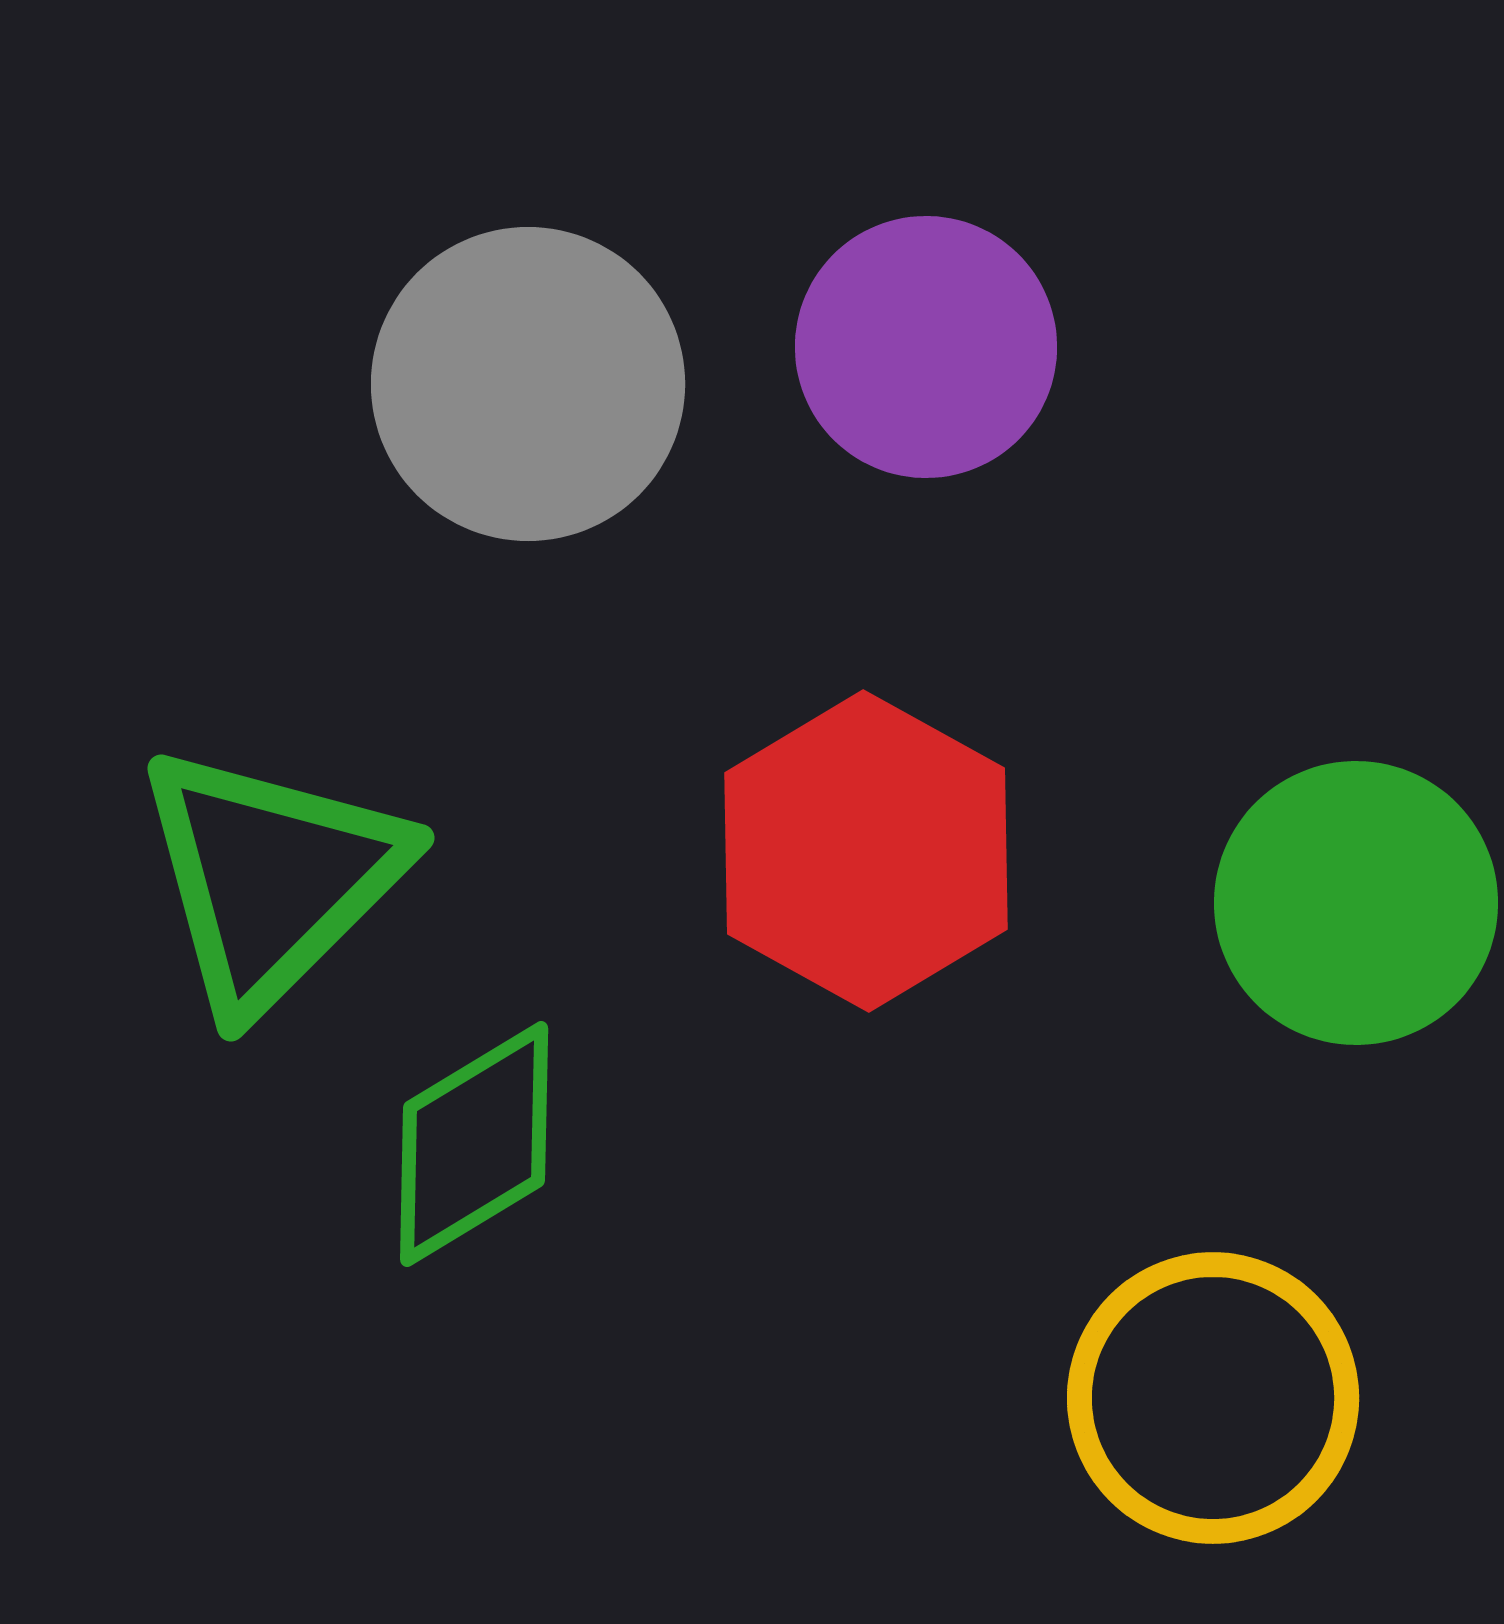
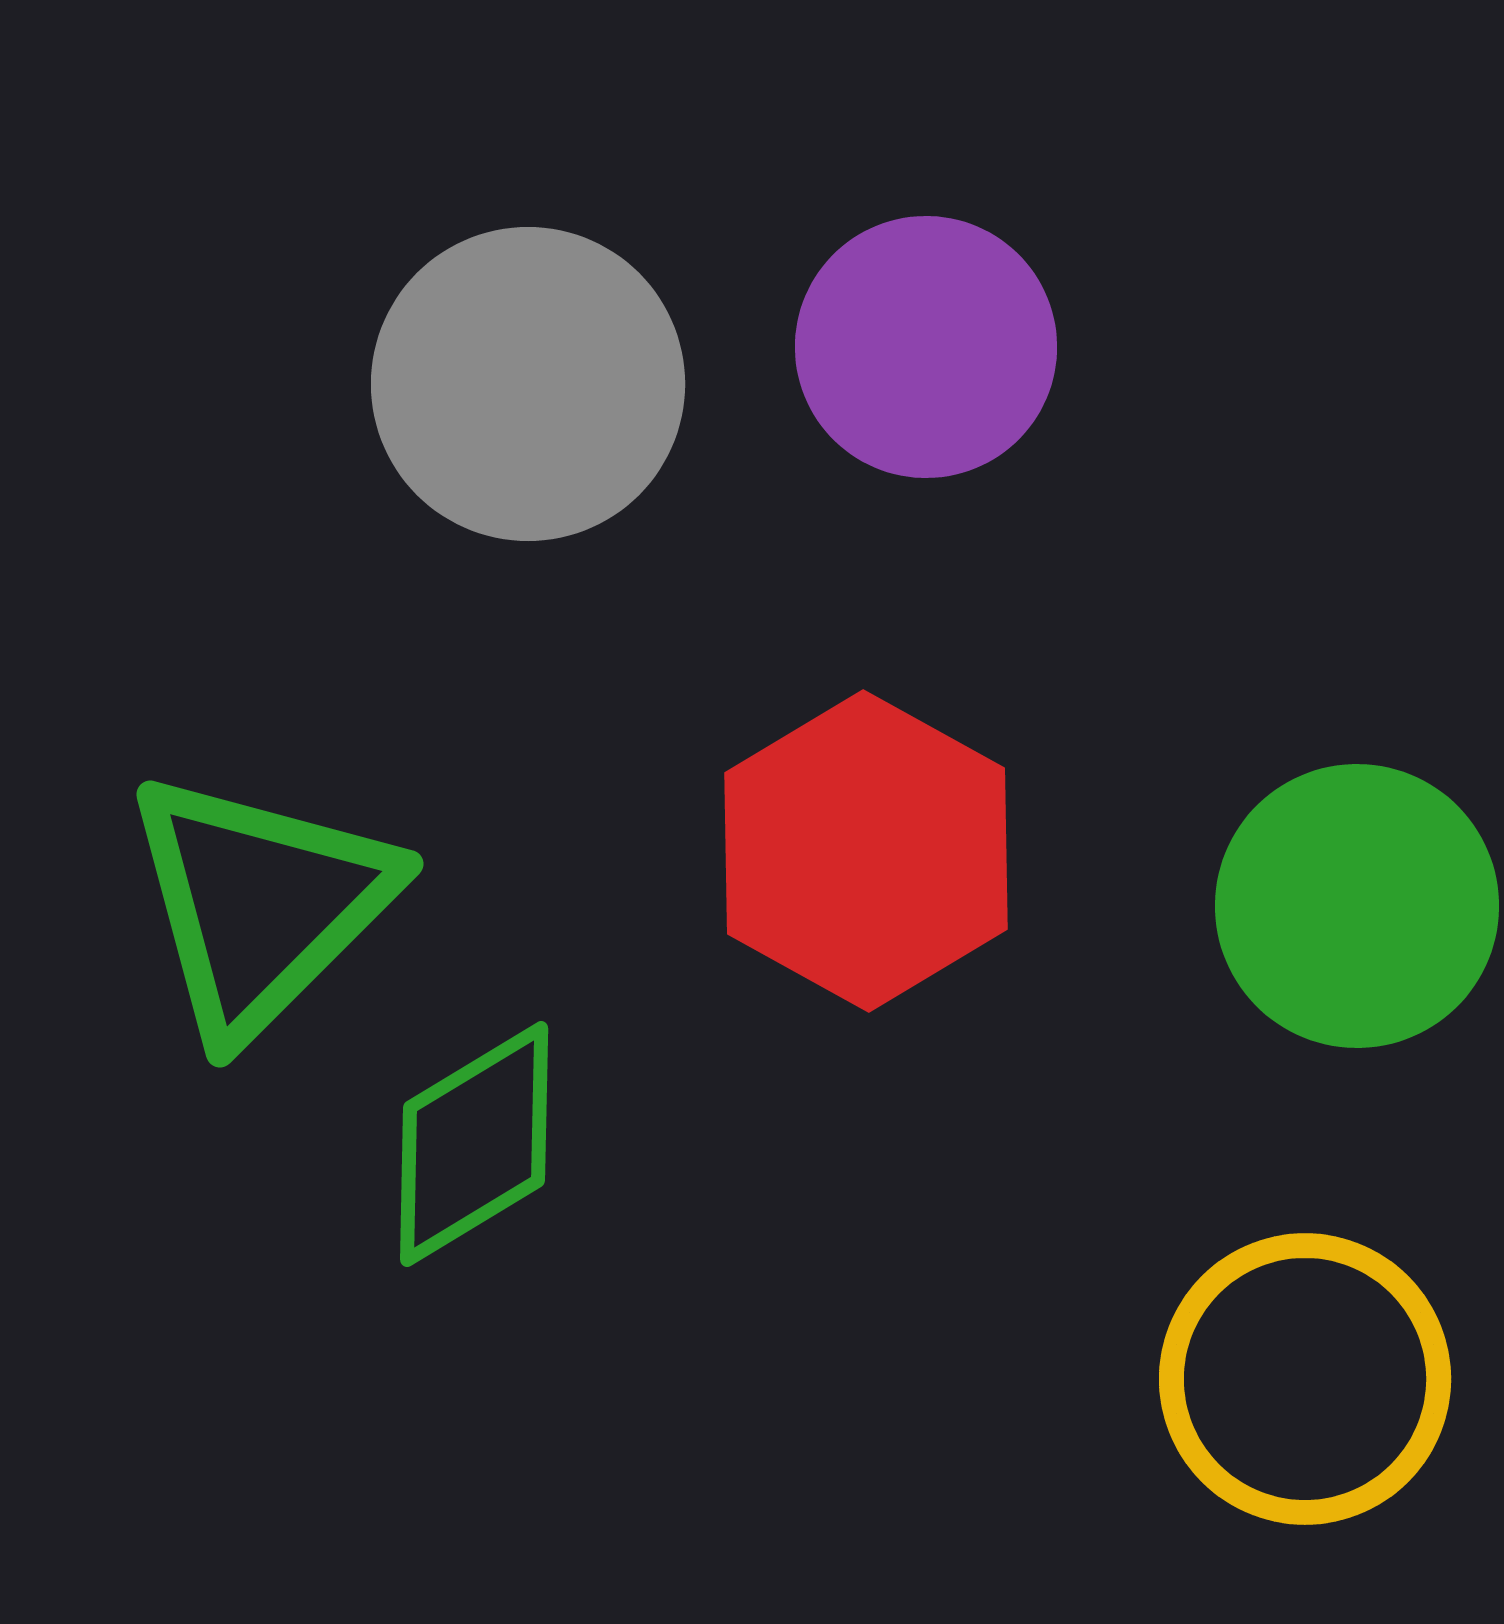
green triangle: moved 11 px left, 26 px down
green circle: moved 1 px right, 3 px down
yellow circle: moved 92 px right, 19 px up
